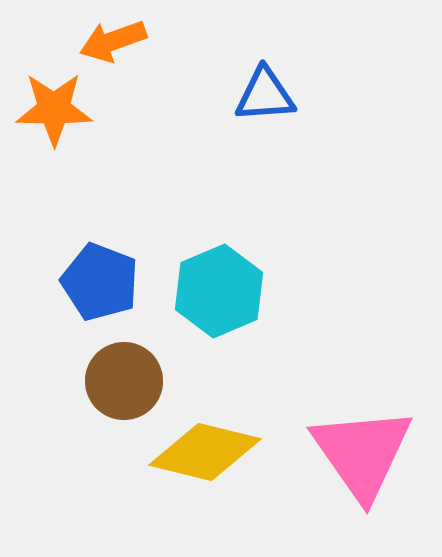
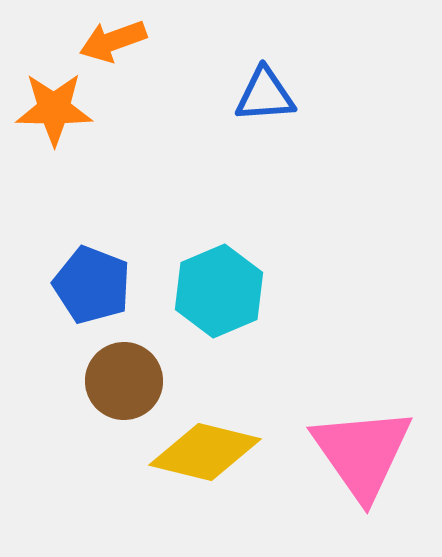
blue pentagon: moved 8 px left, 3 px down
